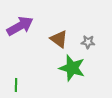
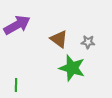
purple arrow: moved 3 px left, 1 px up
